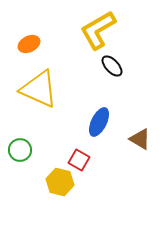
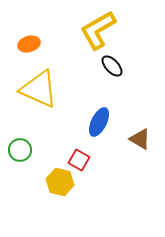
orange ellipse: rotated 10 degrees clockwise
